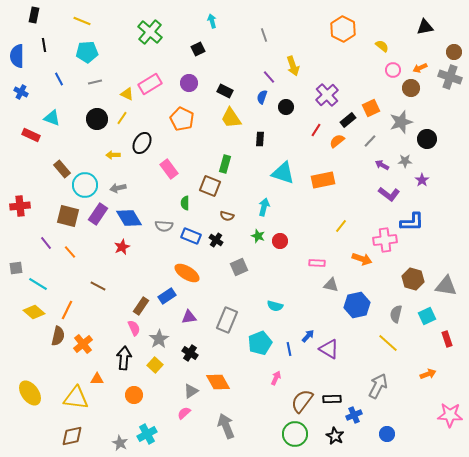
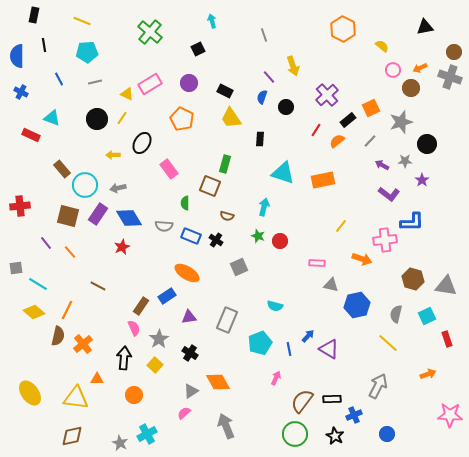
black circle at (427, 139): moved 5 px down
